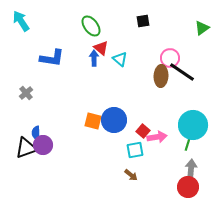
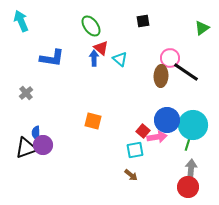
cyan arrow: rotated 10 degrees clockwise
black line: moved 4 px right
blue circle: moved 53 px right
